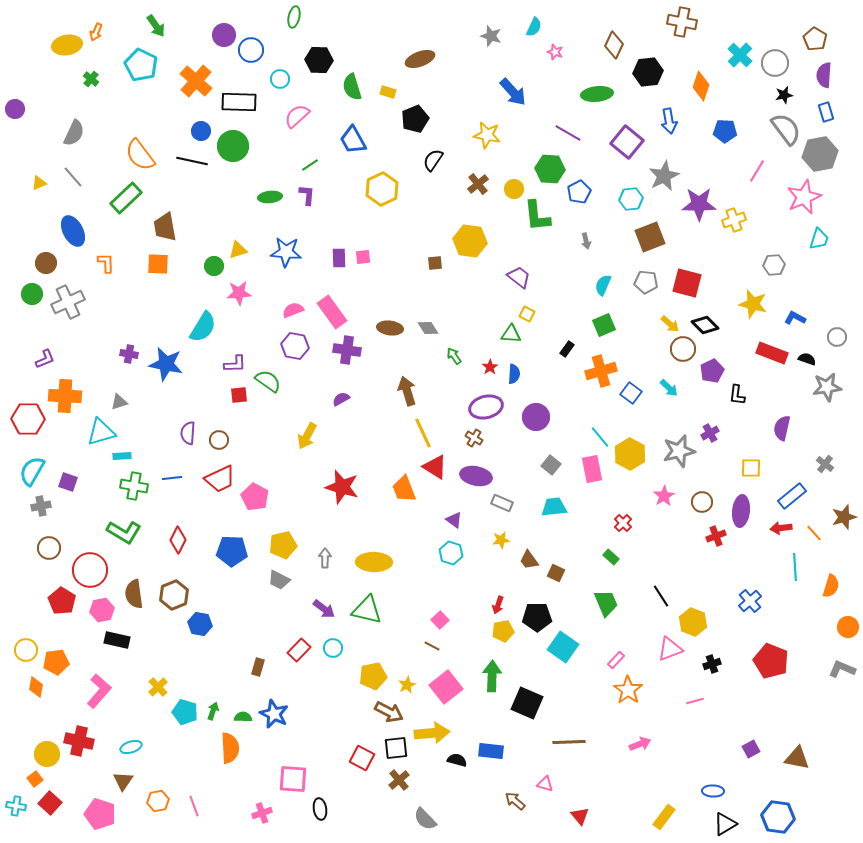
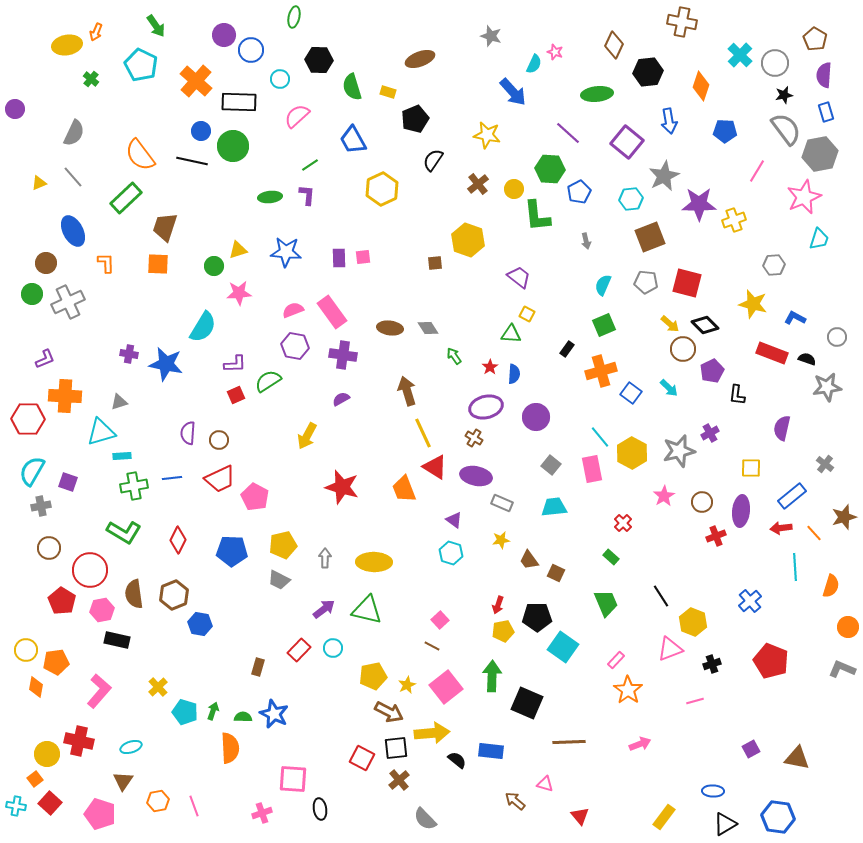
cyan semicircle at (534, 27): moved 37 px down
purple line at (568, 133): rotated 12 degrees clockwise
brown trapezoid at (165, 227): rotated 28 degrees clockwise
yellow hexagon at (470, 241): moved 2 px left, 1 px up; rotated 12 degrees clockwise
purple cross at (347, 350): moved 4 px left, 5 px down
green semicircle at (268, 381): rotated 68 degrees counterclockwise
red square at (239, 395): moved 3 px left; rotated 18 degrees counterclockwise
yellow hexagon at (630, 454): moved 2 px right, 1 px up
green cross at (134, 486): rotated 20 degrees counterclockwise
purple arrow at (324, 609): rotated 75 degrees counterclockwise
black semicircle at (457, 760): rotated 24 degrees clockwise
